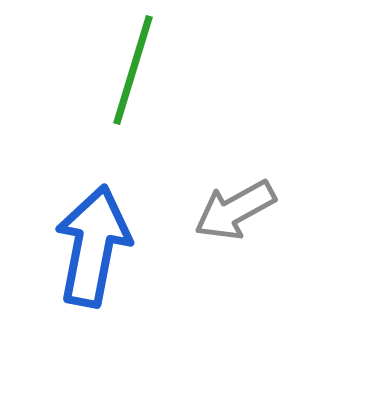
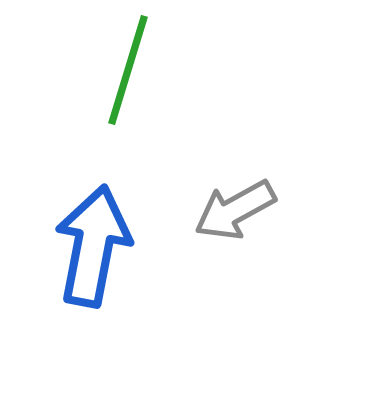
green line: moved 5 px left
